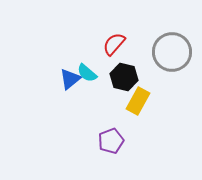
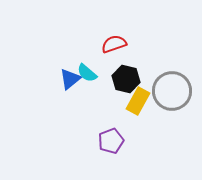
red semicircle: rotated 30 degrees clockwise
gray circle: moved 39 px down
black hexagon: moved 2 px right, 2 px down
